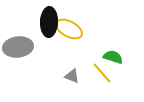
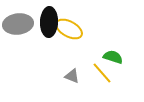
gray ellipse: moved 23 px up
